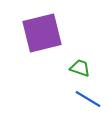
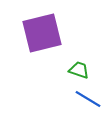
green trapezoid: moved 1 px left, 2 px down
